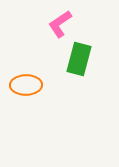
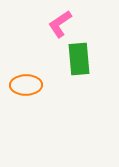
green rectangle: rotated 20 degrees counterclockwise
